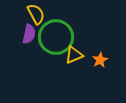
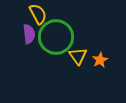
yellow semicircle: moved 2 px right
purple semicircle: rotated 18 degrees counterclockwise
yellow triangle: moved 4 px right, 1 px down; rotated 42 degrees counterclockwise
